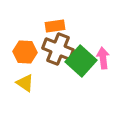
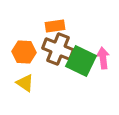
orange hexagon: moved 1 px left
green square: rotated 16 degrees counterclockwise
